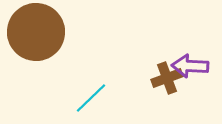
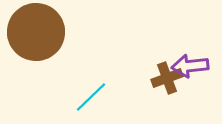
purple arrow: rotated 9 degrees counterclockwise
cyan line: moved 1 px up
